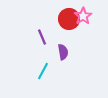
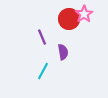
pink star: moved 1 px right, 2 px up
